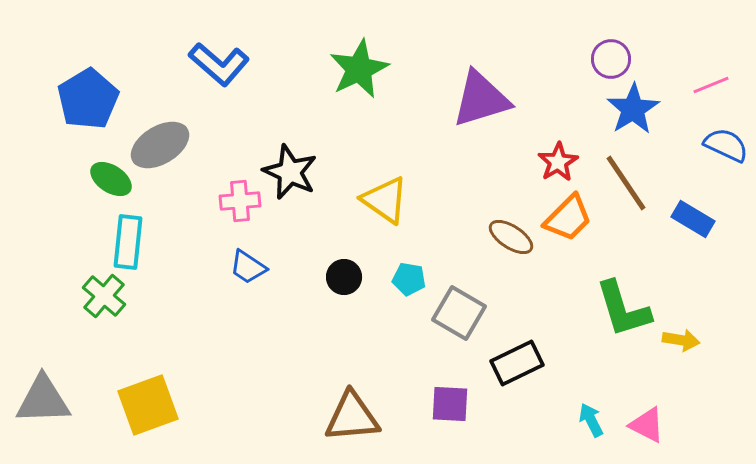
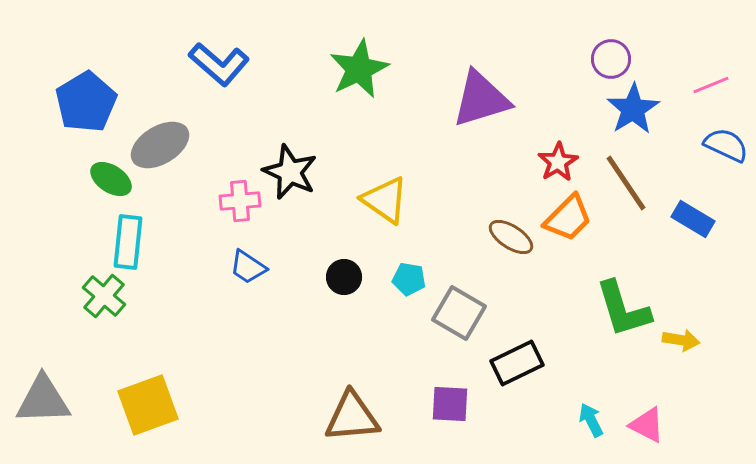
blue pentagon: moved 2 px left, 3 px down
